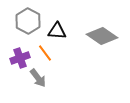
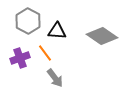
gray arrow: moved 17 px right
